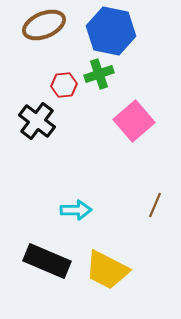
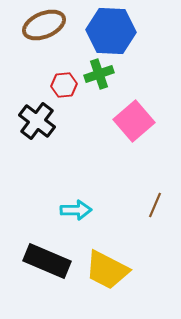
blue hexagon: rotated 9 degrees counterclockwise
